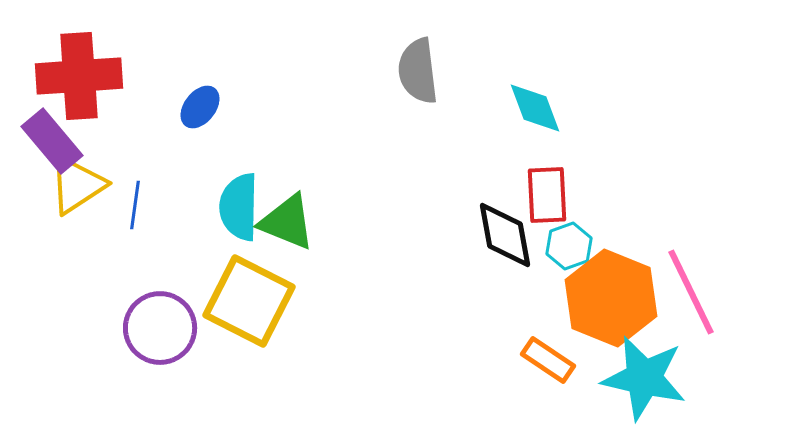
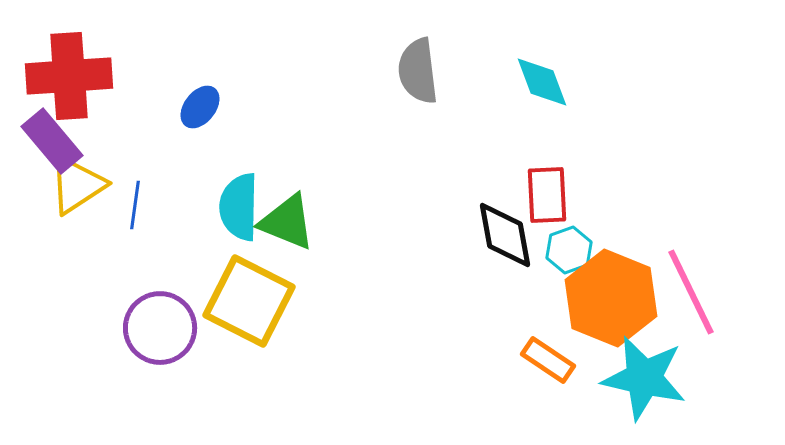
red cross: moved 10 px left
cyan diamond: moved 7 px right, 26 px up
cyan hexagon: moved 4 px down
